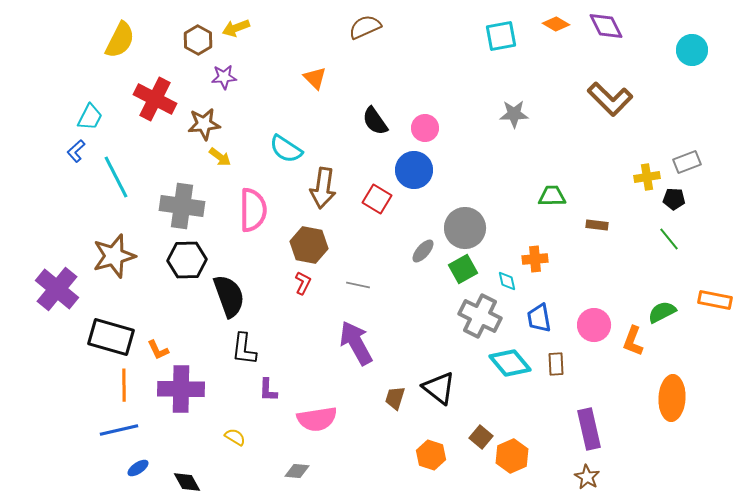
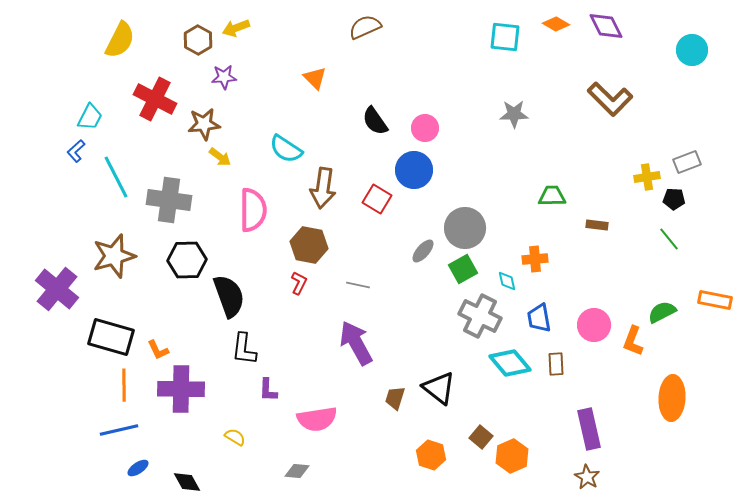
cyan square at (501, 36): moved 4 px right, 1 px down; rotated 16 degrees clockwise
gray cross at (182, 206): moved 13 px left, 6 px up
red L-shape at (303, 283): moved 4 px left
